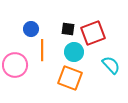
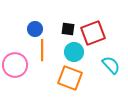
blue circle: moved 4 px right
